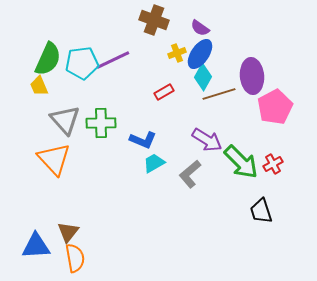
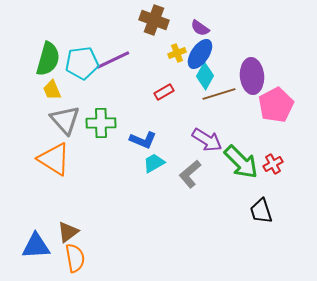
green semicircle: rotated 8 degrees counterclockwise
cyan diamond: moved 2 px right, 1 px up
yellow trapezoid: moved 13 px right, 4 px down
pink pentagon: moved 1 px right, 2 px up
orange triangle: rotated 15 degrees counterclockwise
brown triangle: rotated 15 degrees clockwise
